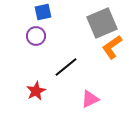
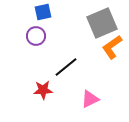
red star: moved 7 px right, 1 px up; rotated 24 degrees clockwise
